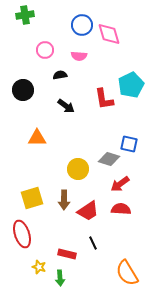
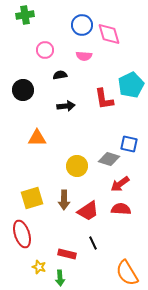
pink semicircle: moved 5 px right
black arrow: rotated 42 degrees counterclockwise
yellow circle: moved 1 px left, 3 px up
